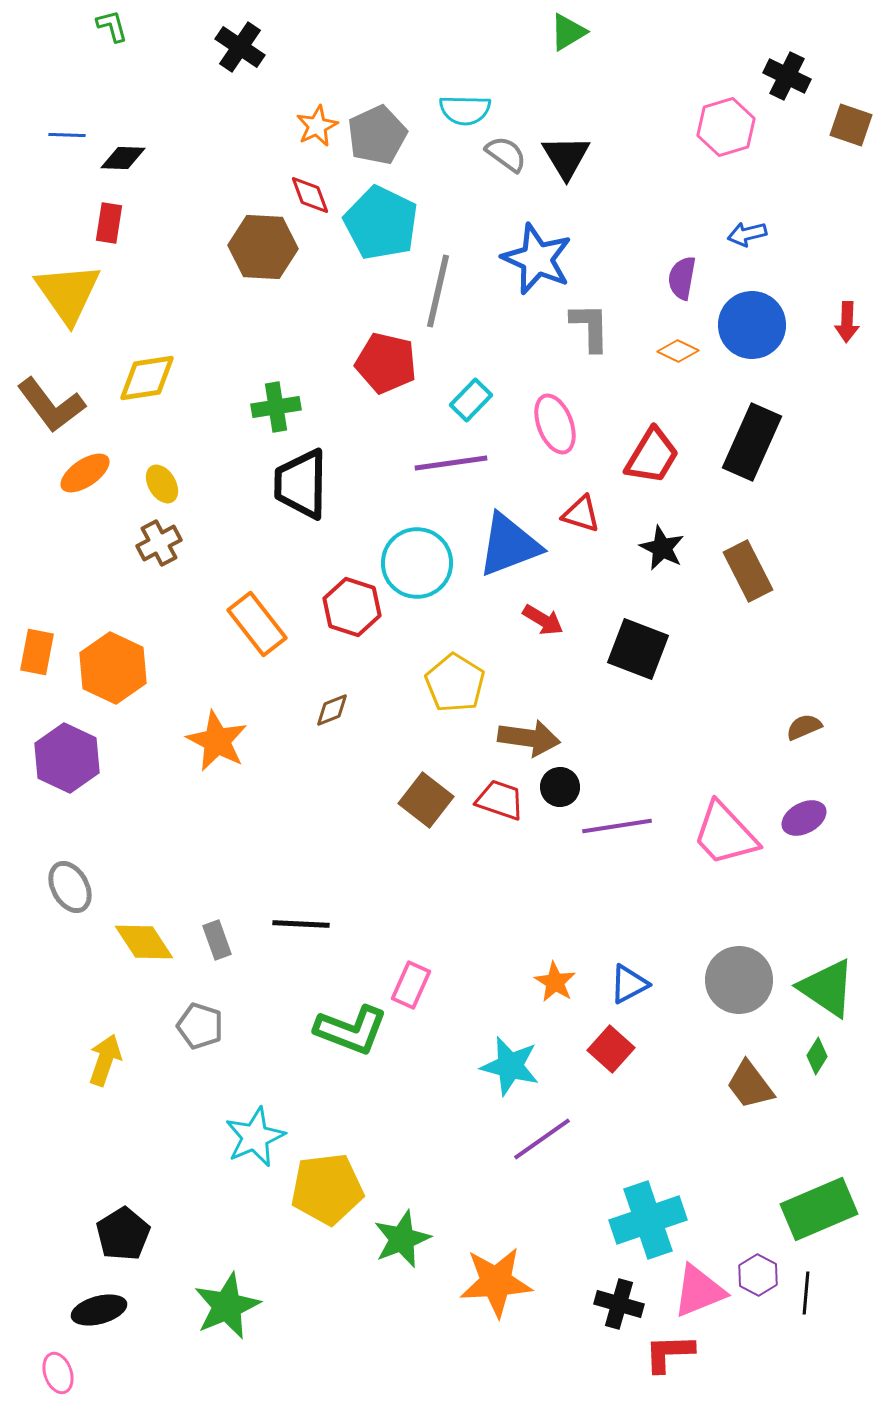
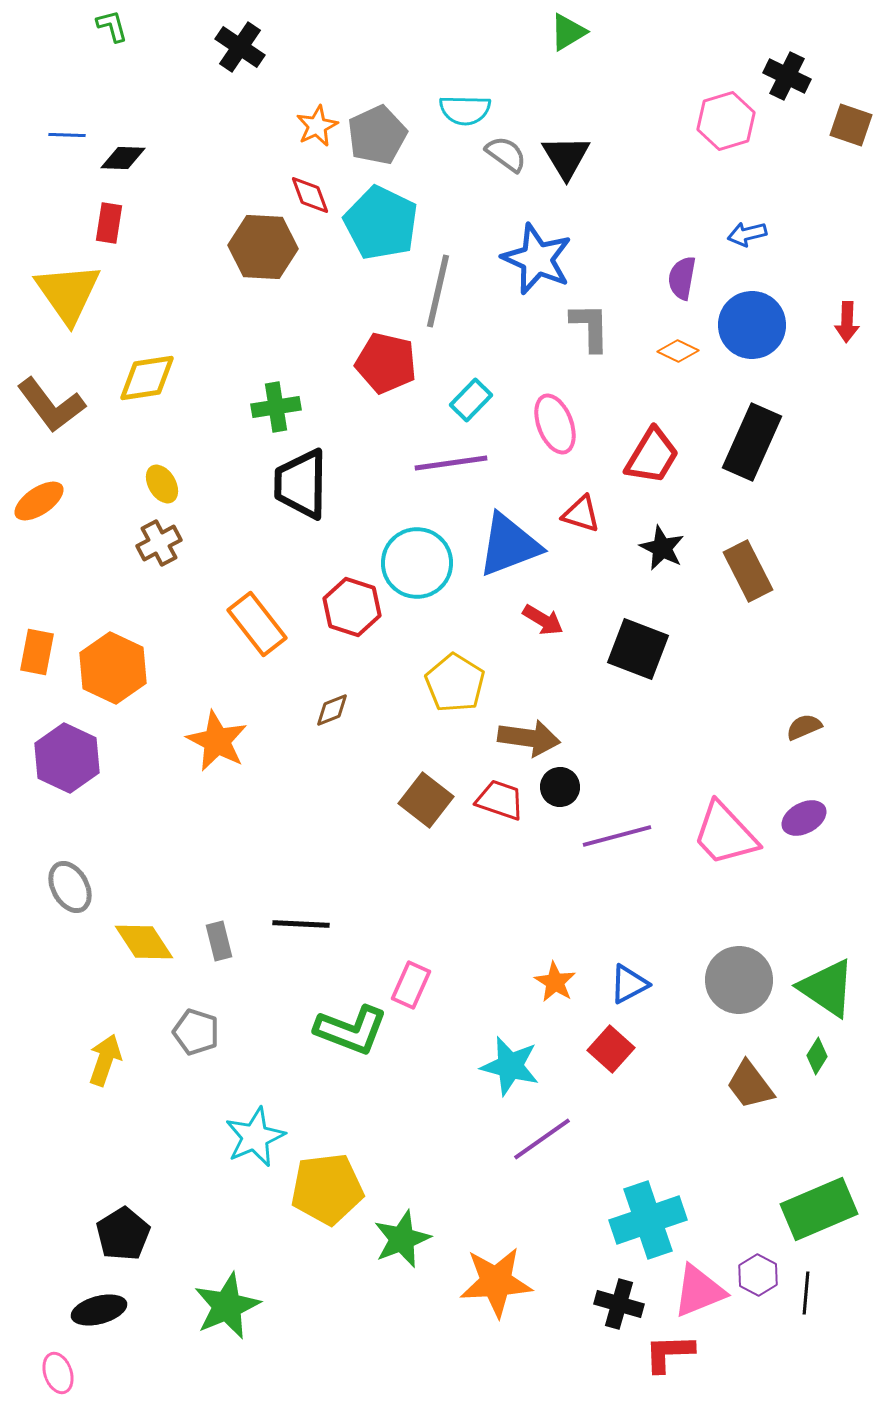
pink hexagon at (726, 127): moved 6 px up
orange ellipse at (85, 473): moved 46 px left, 28 px down
purple line at (617, 826): moved 10 px down; rotated 6 degrees counterclockwise
gray rectangle at (217, 940): moved 2 px right, 1 px down; rotated 6 degrees clockwise
gray pentagon at (200, 1026): moved 4 px left, 6 px down
